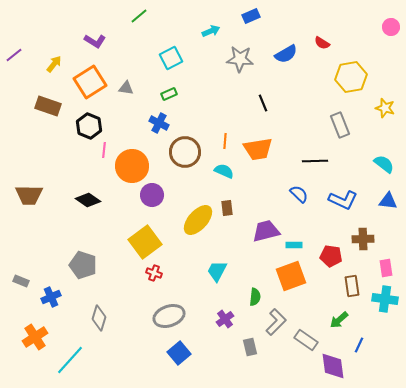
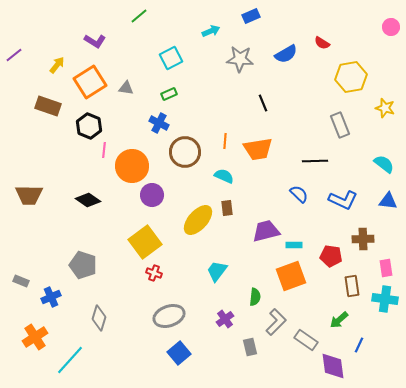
yellow arrow at (54, 64): moved 3 px right, 1 px down
cyan semicircle at (224, 171): moved 5 px down
cyan trapezoid at (217, 271): rotated 10 degrees clockwise
